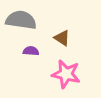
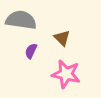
brown triangle: rotated 12 degrees clockwise
purple semicircle: rotated 70 degrees counterclockwise
